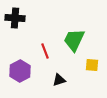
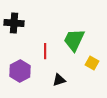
black cross: moved 1 px left, 5 px down
red line: rotated 21 degrees clockwise
yellow square: moved 2 px up; rotated 24 degrees clockwise
